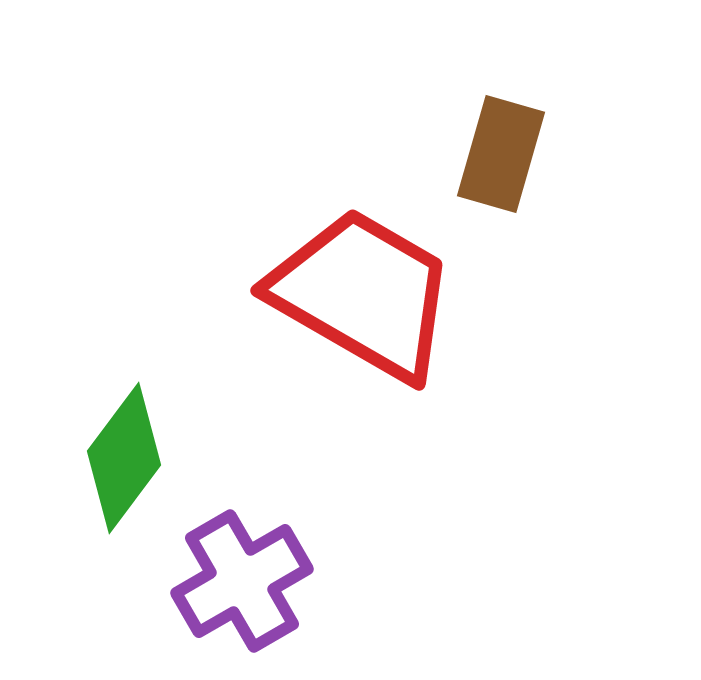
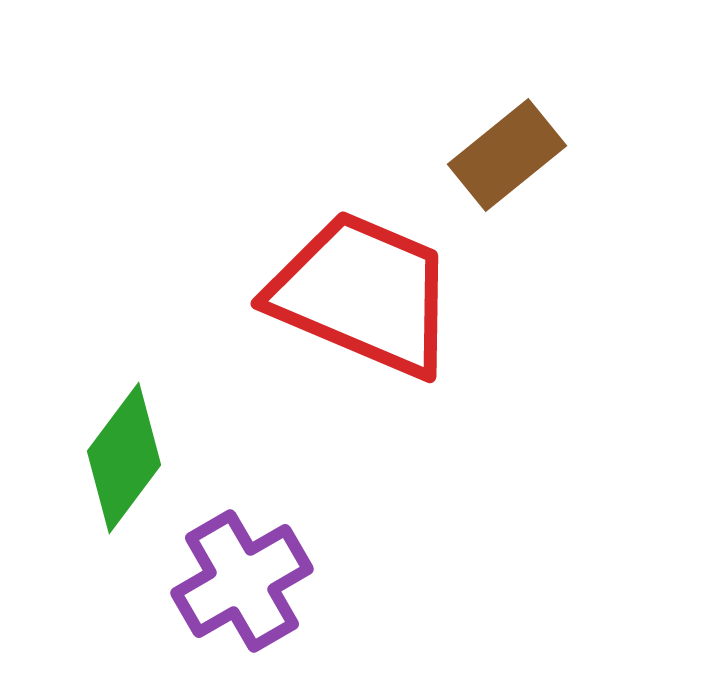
brown rectangle: moved 6 px right, 1 px down; rotated 35 degrees clockwise
red trapezoid: rotated 7 degrees counterclockwise
